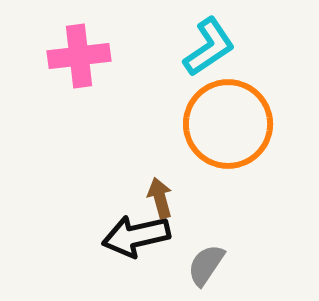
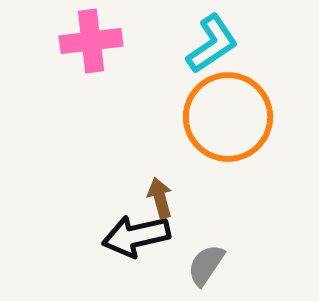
cyan L-shape: moved 3 px right, 3 px up
pink cross: moved 12 px right, 15 px up
orange circle: moved 7 px up
